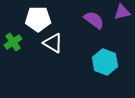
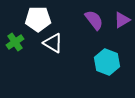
purple triangle: moved 8 px down; rotated 18 degrees counterclockwise
purple semicircle: rotated 15 degrees clockwise
green cross: moved 2 px right
cyan hexagon: moved 2 px right
